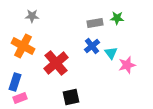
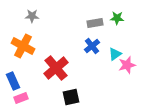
cyan triangle: moved 4 px right, 1 px down; rotated 32 degrees clockwise
red cross: moved 5 px down
blue rectangle: moved 2 px left, 1 px up; rotated 42 degrees counterclockwise
pink rectangle: moved 1 px right
